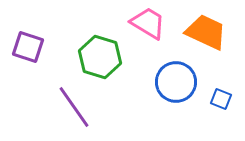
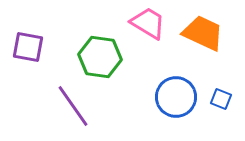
orange trapezoid: moved 3 px left, 1 px down
purple square: rotated 8 degrees counterclockwise
green hexagon: rotated 9 degrees counterclockwise
blue circle: moved 15 px down
purple line: moved 1 px left, 1 px up
